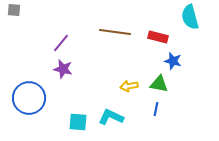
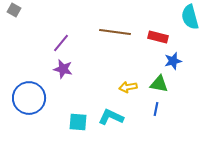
gray square: rotated 24 degrees clockwise
blue star: rotated 30 degrees counterclockwise
yellow arrow: moved 1 px left, 1 px down
